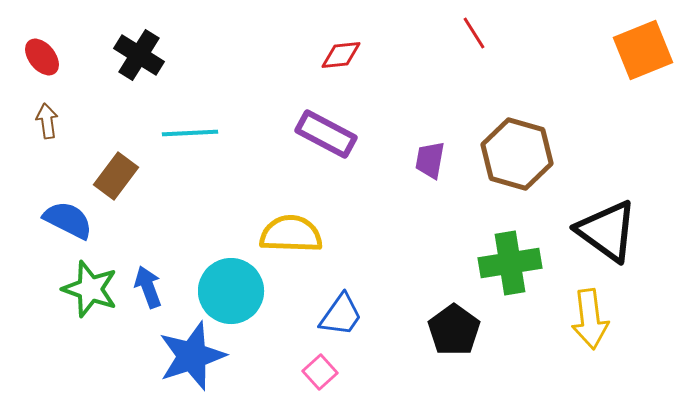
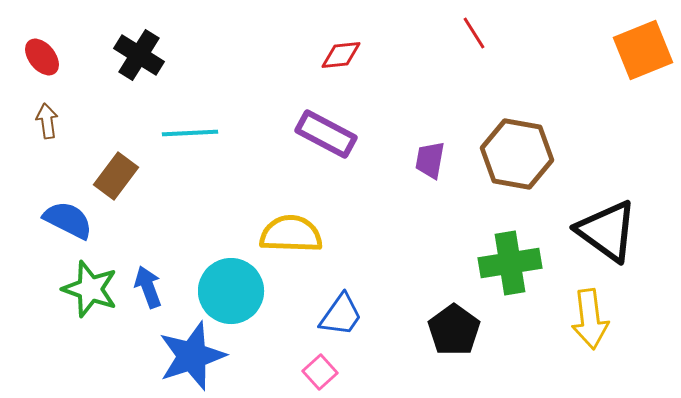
brown hexagon: rotated 6 degrees counterclockwise
